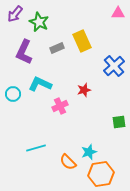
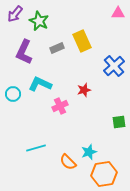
green star: moved 1 px up
orange hexagon: moved 3 px right
